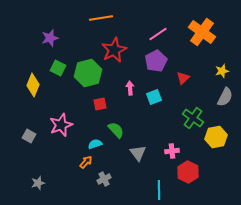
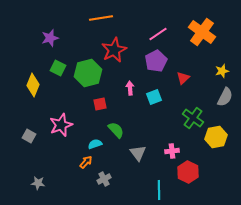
gray star: rotated 24 degrees clockwise
